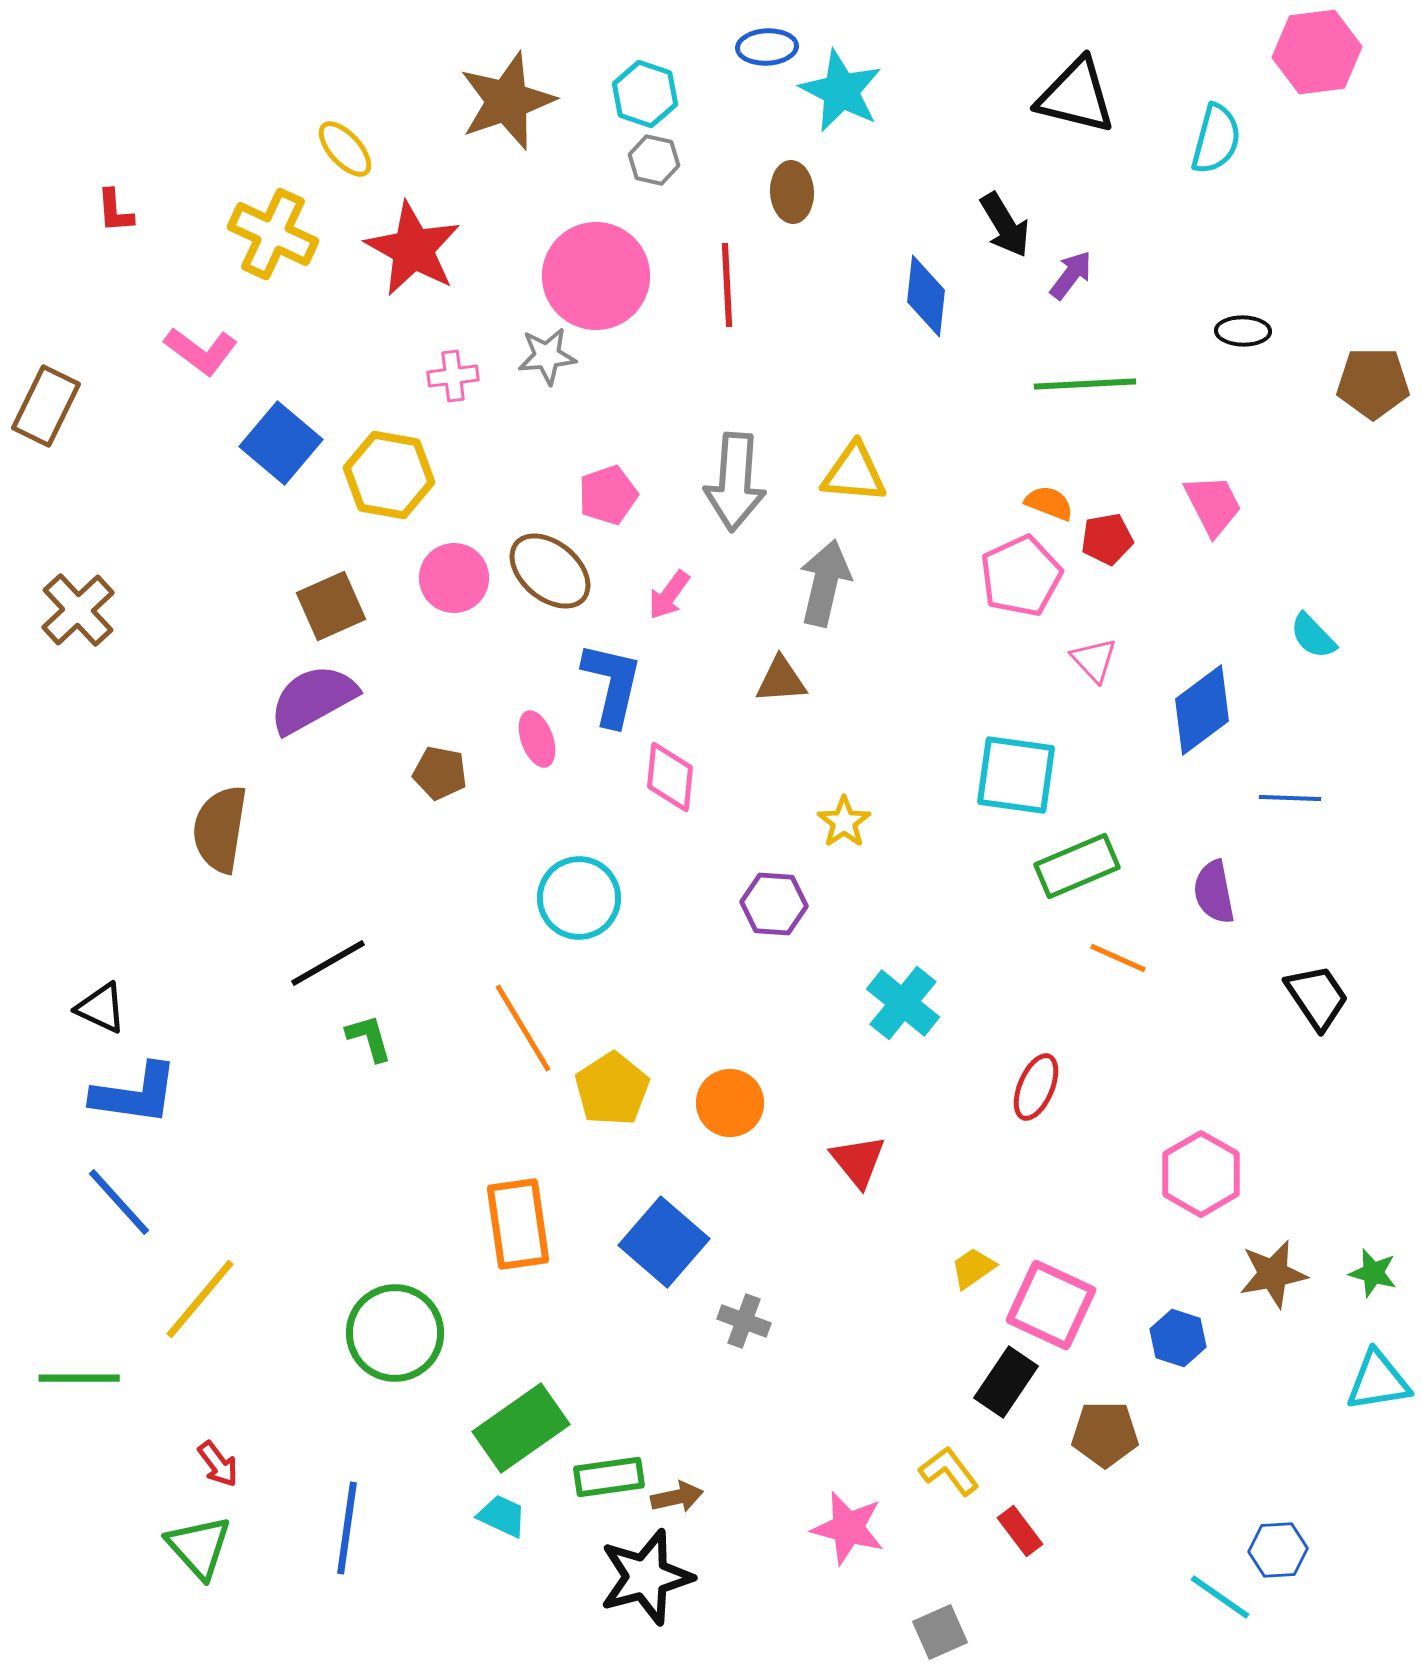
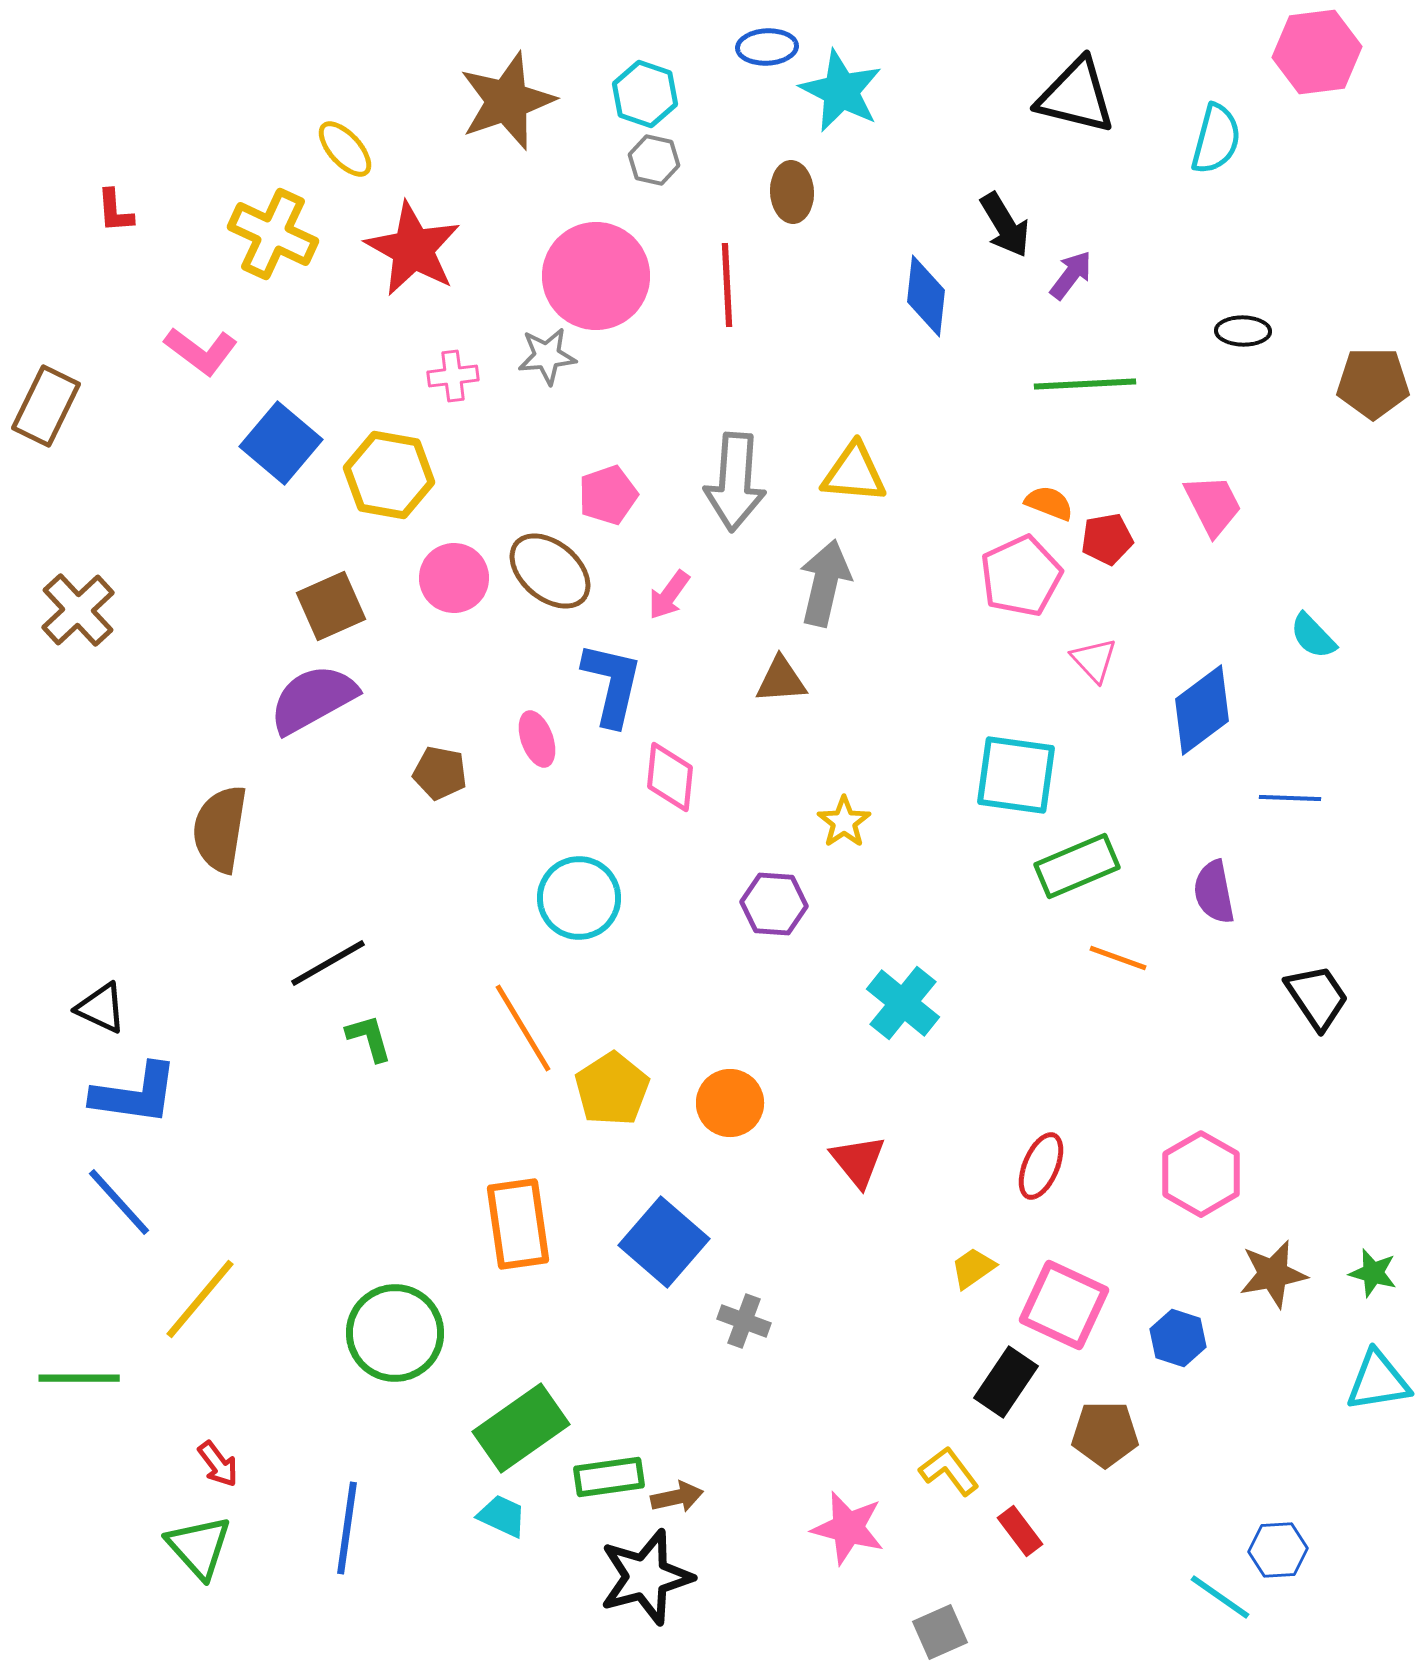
orange line at (1118, 958): rotated 4 degrees counterclockwise
red ellipse at (1036, 1087): moved 5 px right, 79 px down
pink square at (1051, 1305): moved 13 px right
